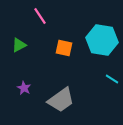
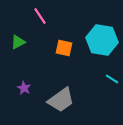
green triangle: moved 1 px left, 3 px up
